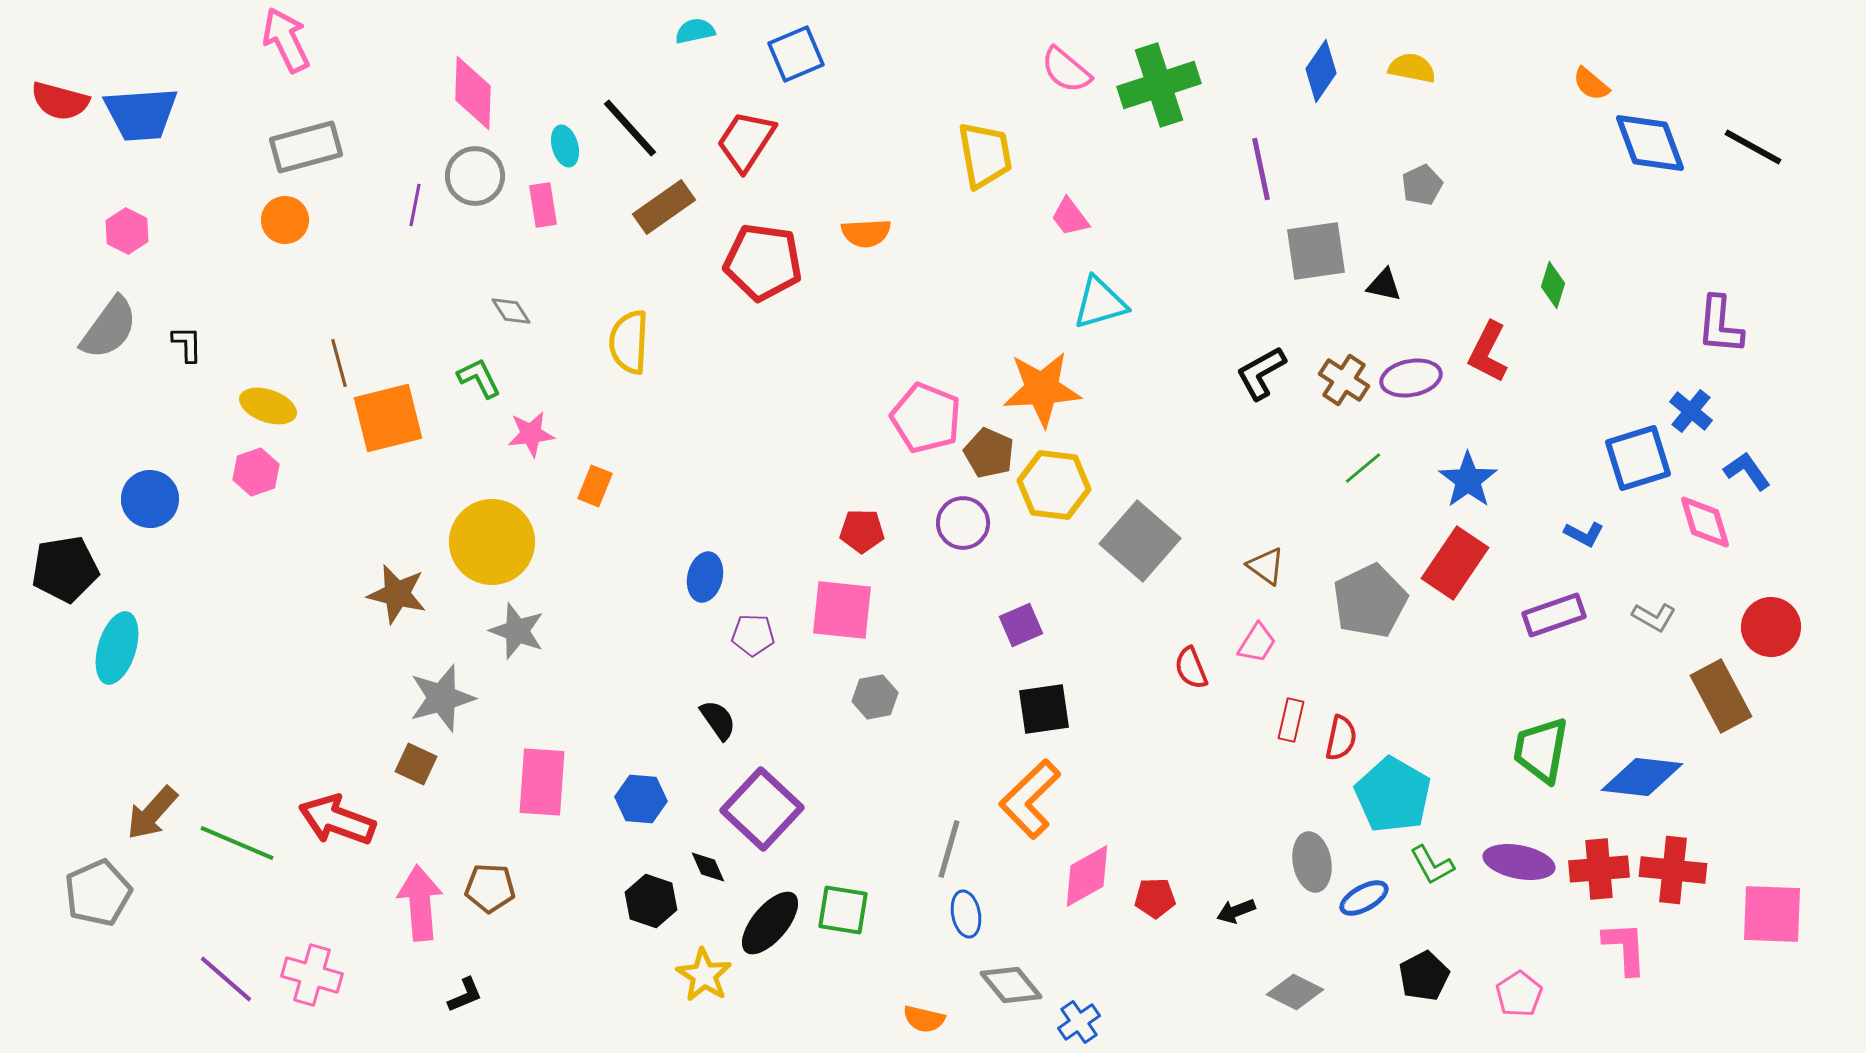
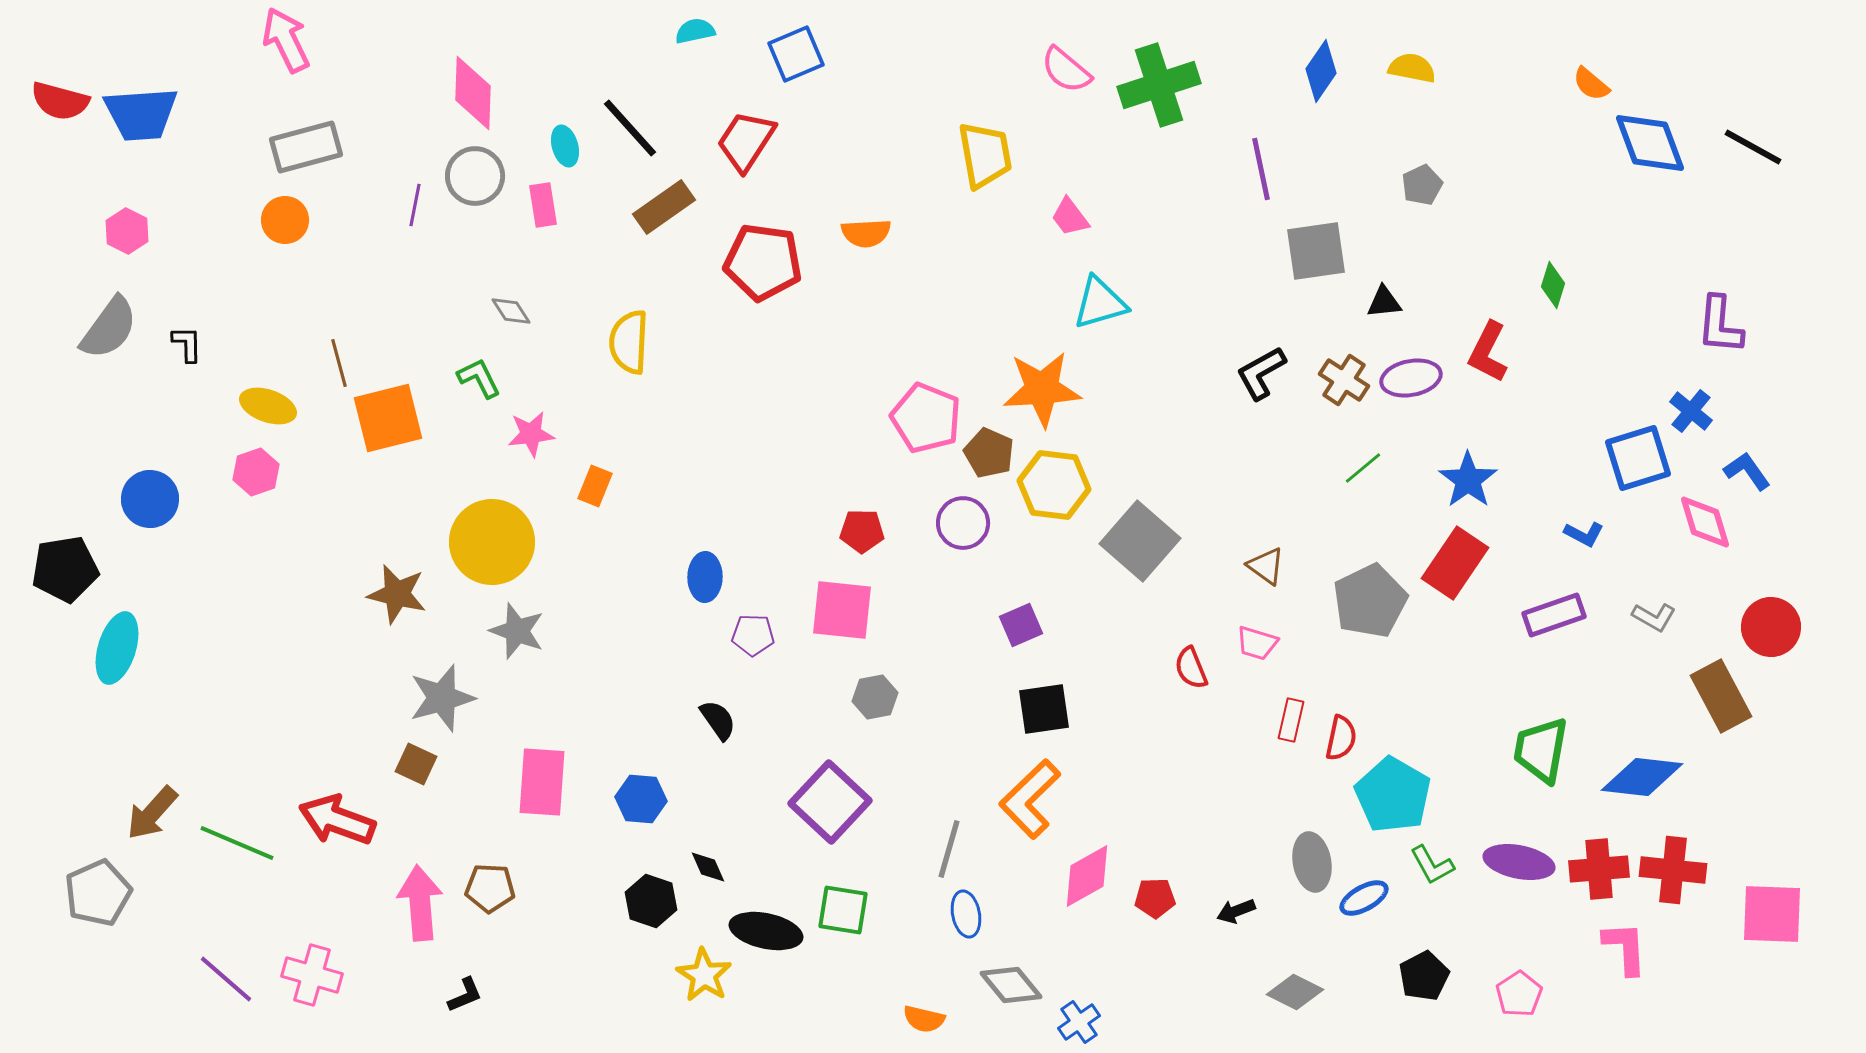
black triangle at (1384, 285): moved 17 px down; rotated 18 degrees counterclockwise
blue ellipse at (705, 577): rotated 12 degrees counterclockwise
pink trapezoid at (1257, 643): rotated 75 degrees clockwise
purple square at (762, 809): moved 68 px right, 7 px up
black ellipse at (770, 923): moved 4 px left, 8 px down; rotated 62 degrees clockwise
